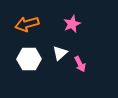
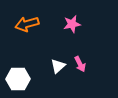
pink star: rotated 12 degrees clockwise
white triangle: moved 2 px left, 13 px down
white hexagon: moved 11 px left, 20 px down
